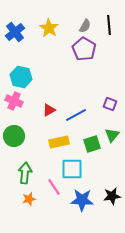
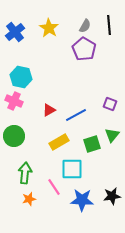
yellow rectangle: rotated 18 degrees counterclockwise
